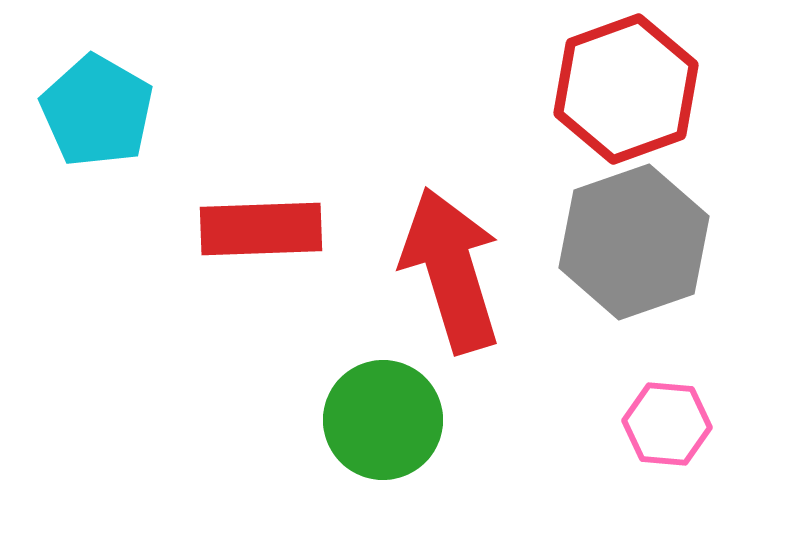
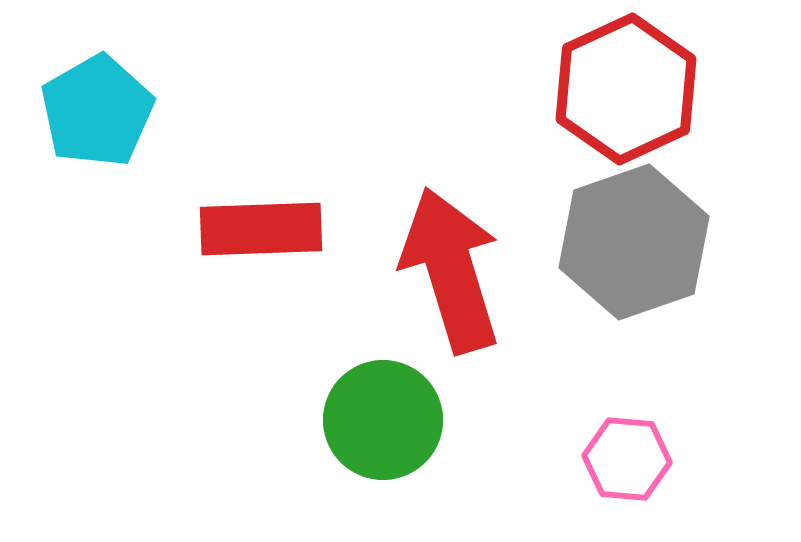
red hexagon: rotated 5 degrees counterclockwise
cyan pentagon: rotated 12 degrees clockwise
pink hexagon: moved 40 px left, 35 px down
